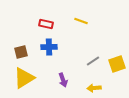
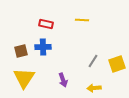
yellow line: moved 1 px right, 1 px up; rotated 16 degrees counterclockwise
blue cross: moved 6 px left
brown square: moved 1 px up
gray line: rotated 24 degrees counterclockwise
yellow triangle: rotated 25 degrees counterclockwise
